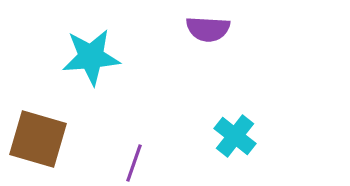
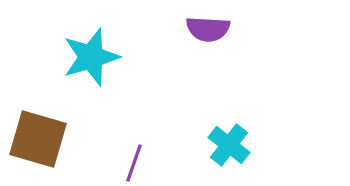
cyan star: rotated 12 degrees counterclockwise
cyan cross: moved 6 px left, 9 px down
